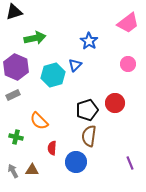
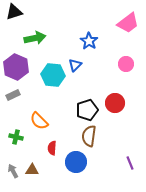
pink circle: moved 2 px left
cyan hexagon: rotated 20 degrees clockwise
